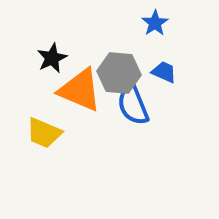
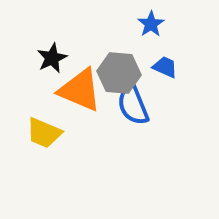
blue star: moved 4 px left, 1 px down
blue trapezoid: moved 1 px right, 5 px up
